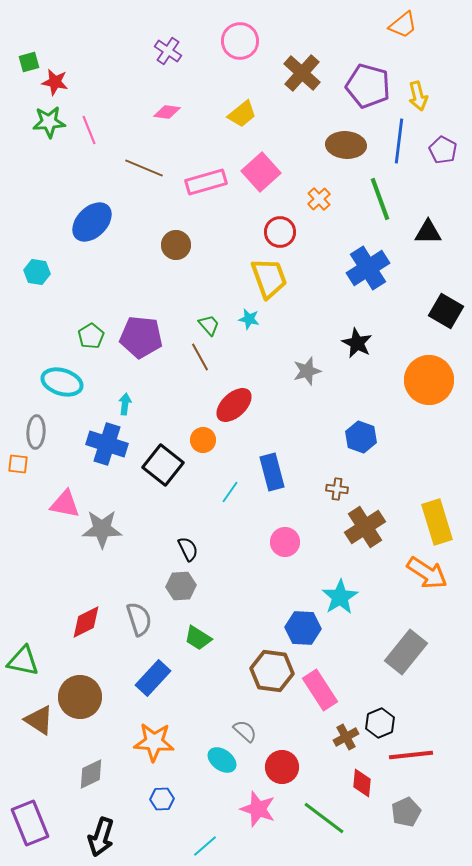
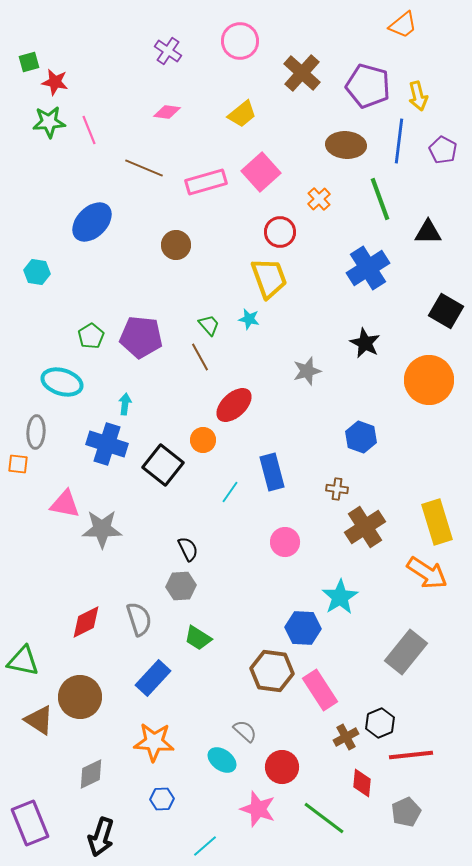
black star at (357, 343): moved 8 px right
